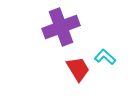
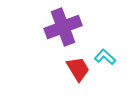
purple cross: moved 2 px right
